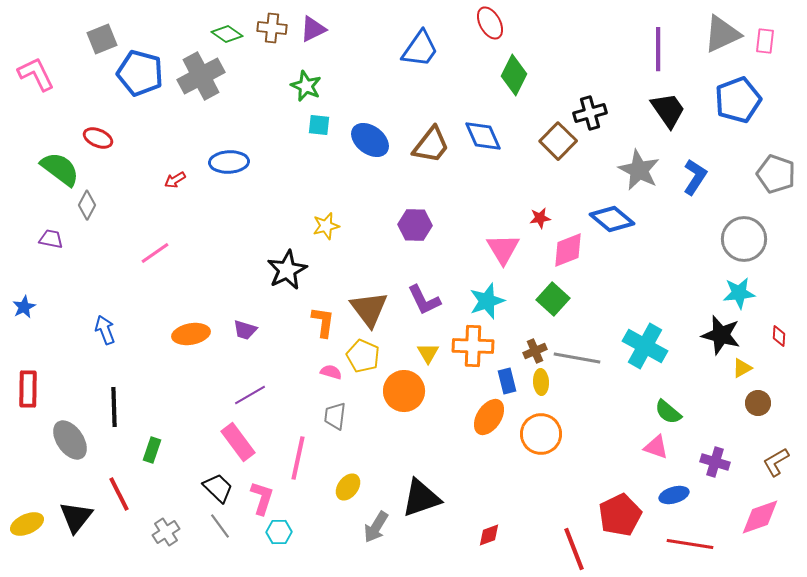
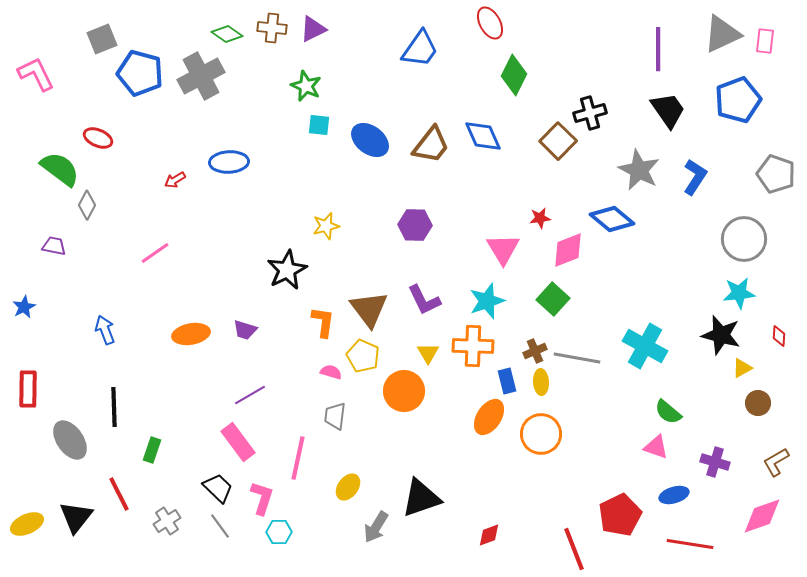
purple trapezoid at (51, 239): moved 3 px right, 7 px down
pink diamond at (760, 517): moved 2 px right, 1 px up
gray cross at (166, 532): moved 1 px right, 11 px up
